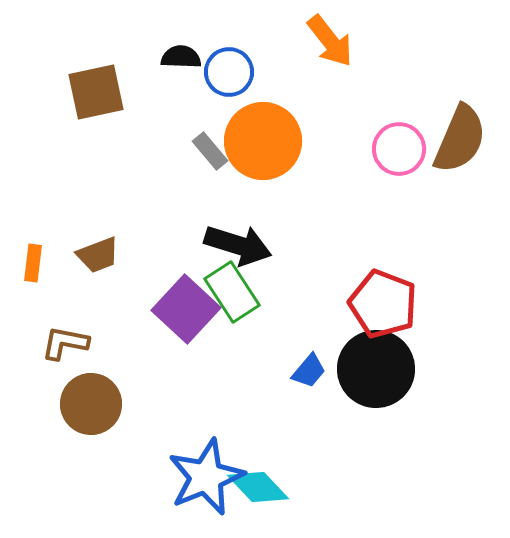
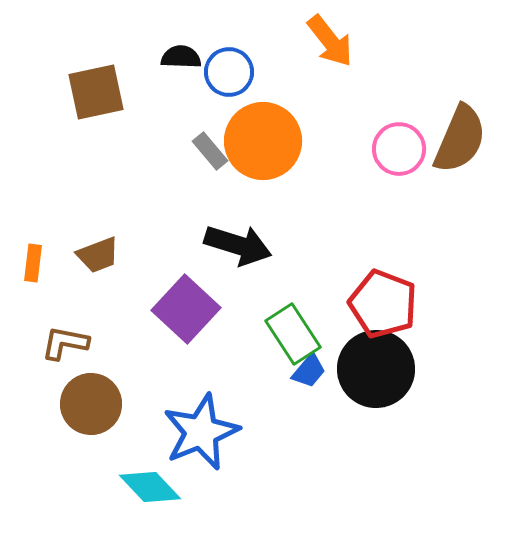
green rectangle: moved 61 px right, 42 px down
blue star: moved 5 px left, 45 px up
cyan diamond: moved 108 px left
